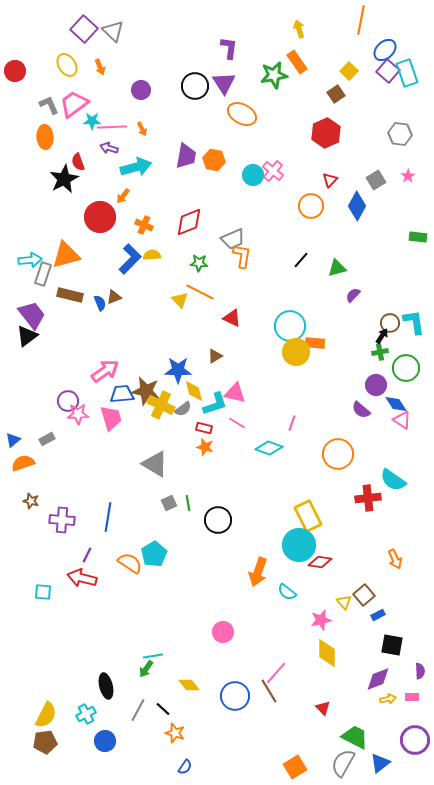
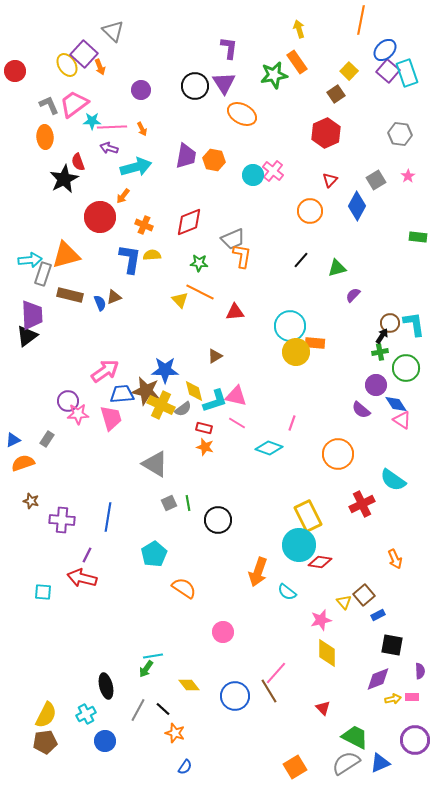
purple square at (84, 29): moved 25 px down
orange circle at (311, 206): moved 1 px left, 5 px down
blue L-shape at (130, 259): rotated 36 degrees counterclockwise
purple trapezoid at (32, 315): rotated 36 degrees clockwise
red triangle at (232, 318): moved 3 px right, 6 px up; rotated 30 degrees counterclockwise
cyan L-shape at (414, 322): moved 2 px down
blue star at (178, 370): moved 13 px left
pink triangle at (235, 393): moved 1 px right, 3 px down
cyan L-shape at (215, 404): moved 3 px up
gray rectangle at (47, 439): rotated 28 degrees counterclockwise
blue triangle at (13, 440): rotated 14 degrees clockwise
red cross at (368, 498): moved 6 px left, 6 px down; rotated 20 degrees counterclockwise
orange semicircle at (130, 563): moved 54 px right, 25 px down
yellow arrow at (388, 699): moved 5 px right
gray semicircle at (343, 763): moved 3 px right; rotated 28 degrees clockwise
blue triangle at (380, 763): rotated 15 degrees clockwise
